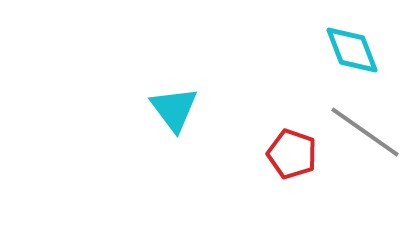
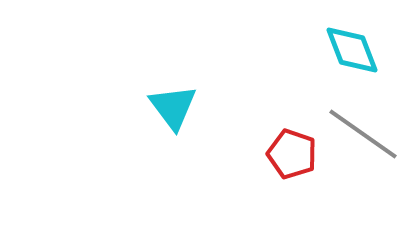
cyan triangle: moved 1 px left, 2 px up
gray line: moved 2 px left, 2 px down
